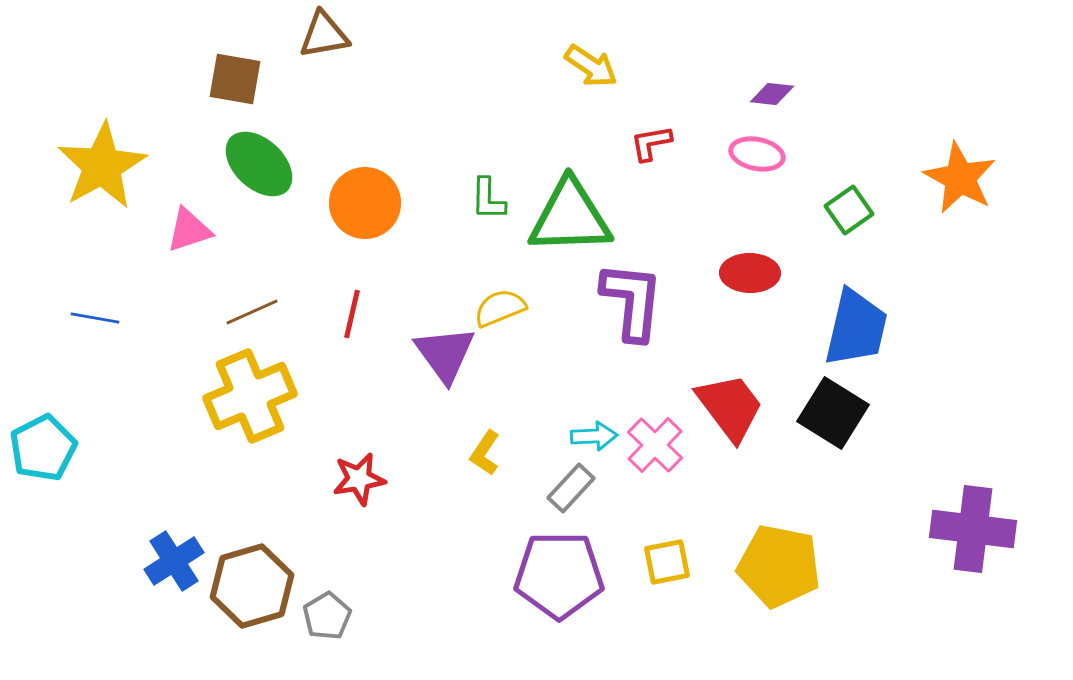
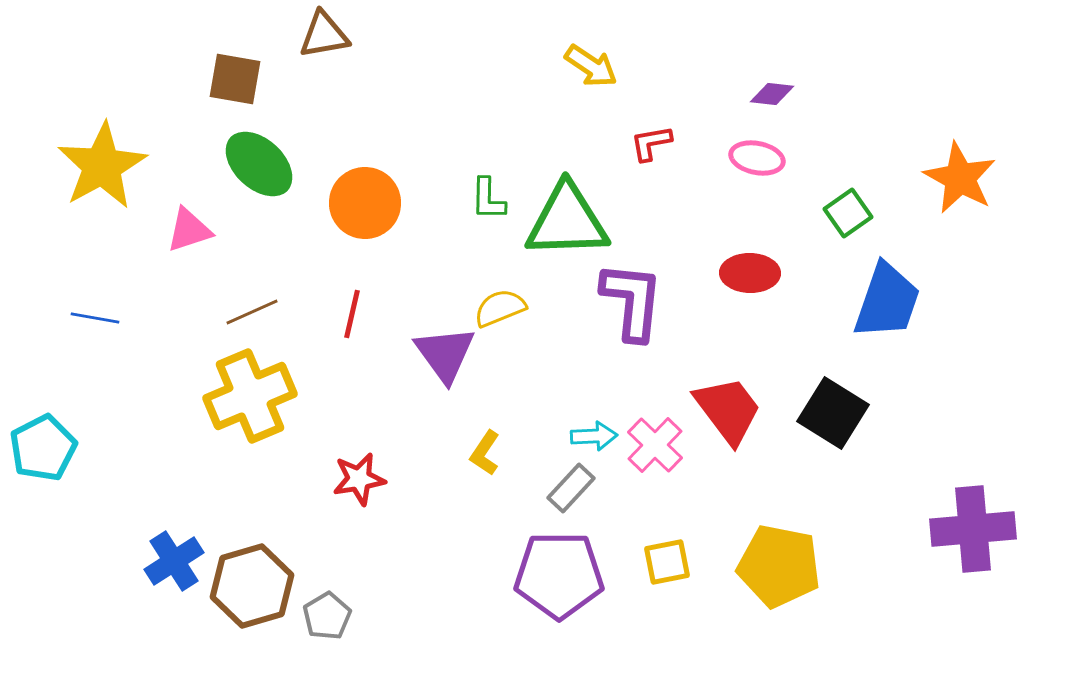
pink ellipse: moved 4 px down
green square: moved 1 px left, 3 px down
green triangle: moved 3 px left, 4 px down
blue trapezoid: moved 31 px right, 27 px up; rotated 6 degrees clockwise
red trapezoid: moved 2 px left, 3 px down
purple cross: rotated 12 degrees counterclockwise
